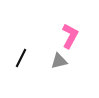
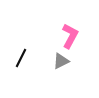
gray triangle: moved 2 px right; rotated 12 degrees counterclockwise
